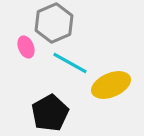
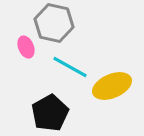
gray hexagon: rotated 24 degrees counterclockwise
cyan line: moved 4 px down
yellow ellipse: moved 1 px right, 1 px down
